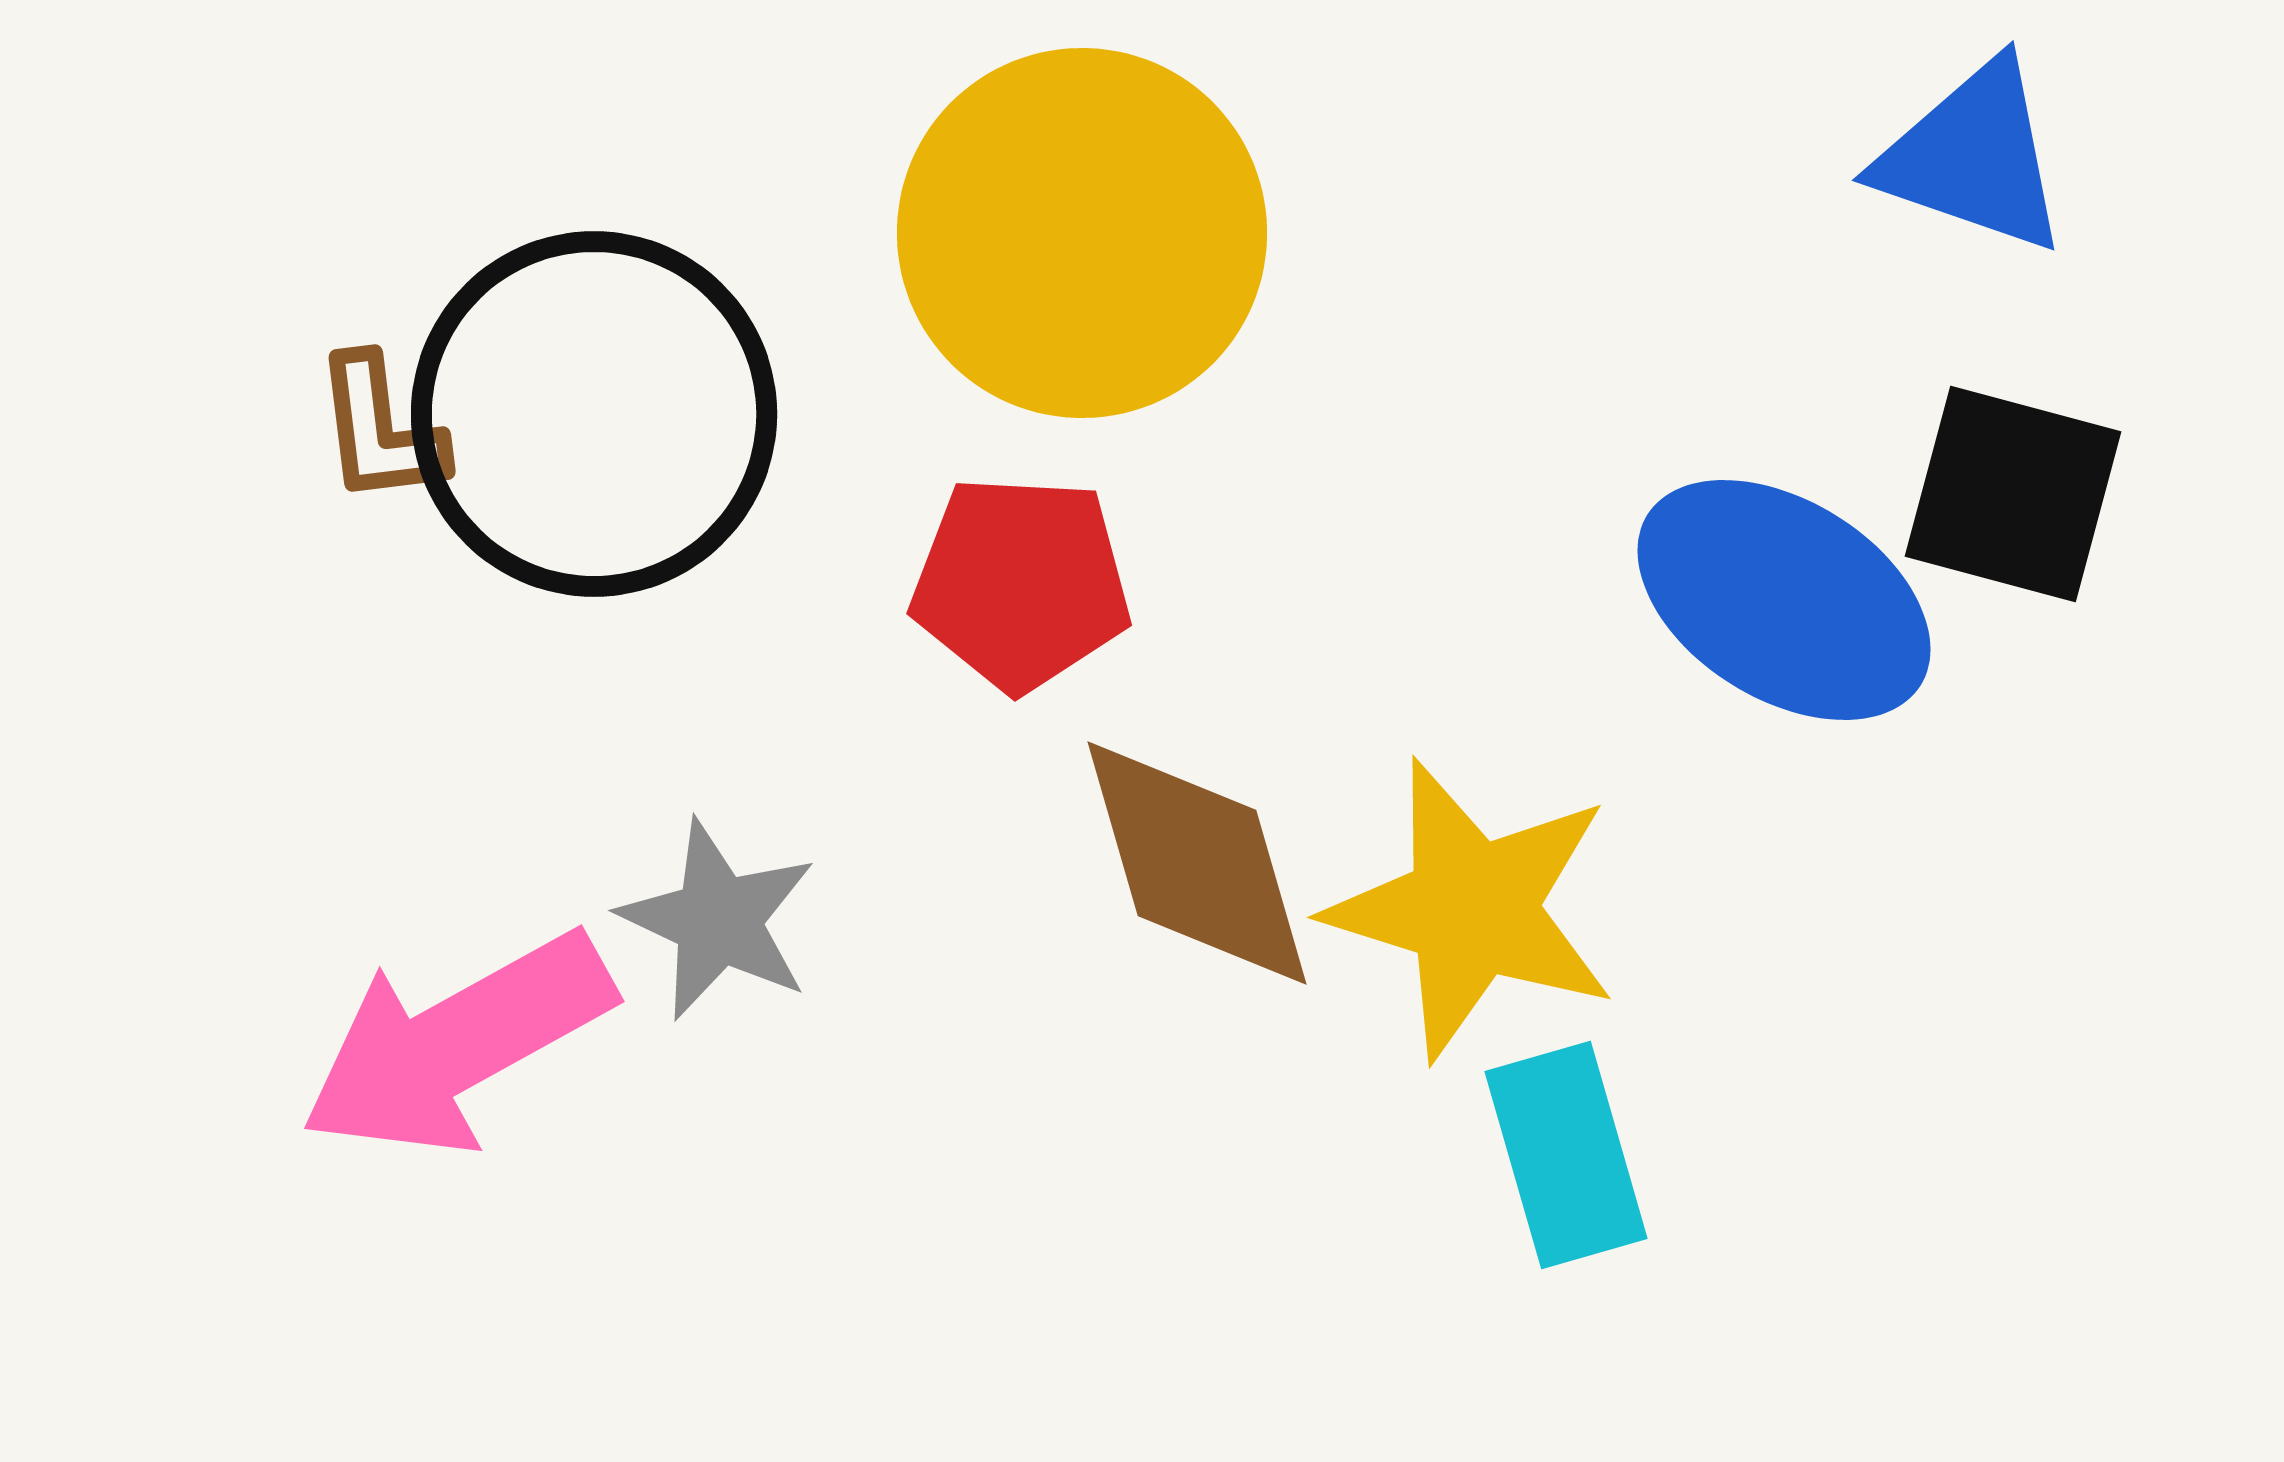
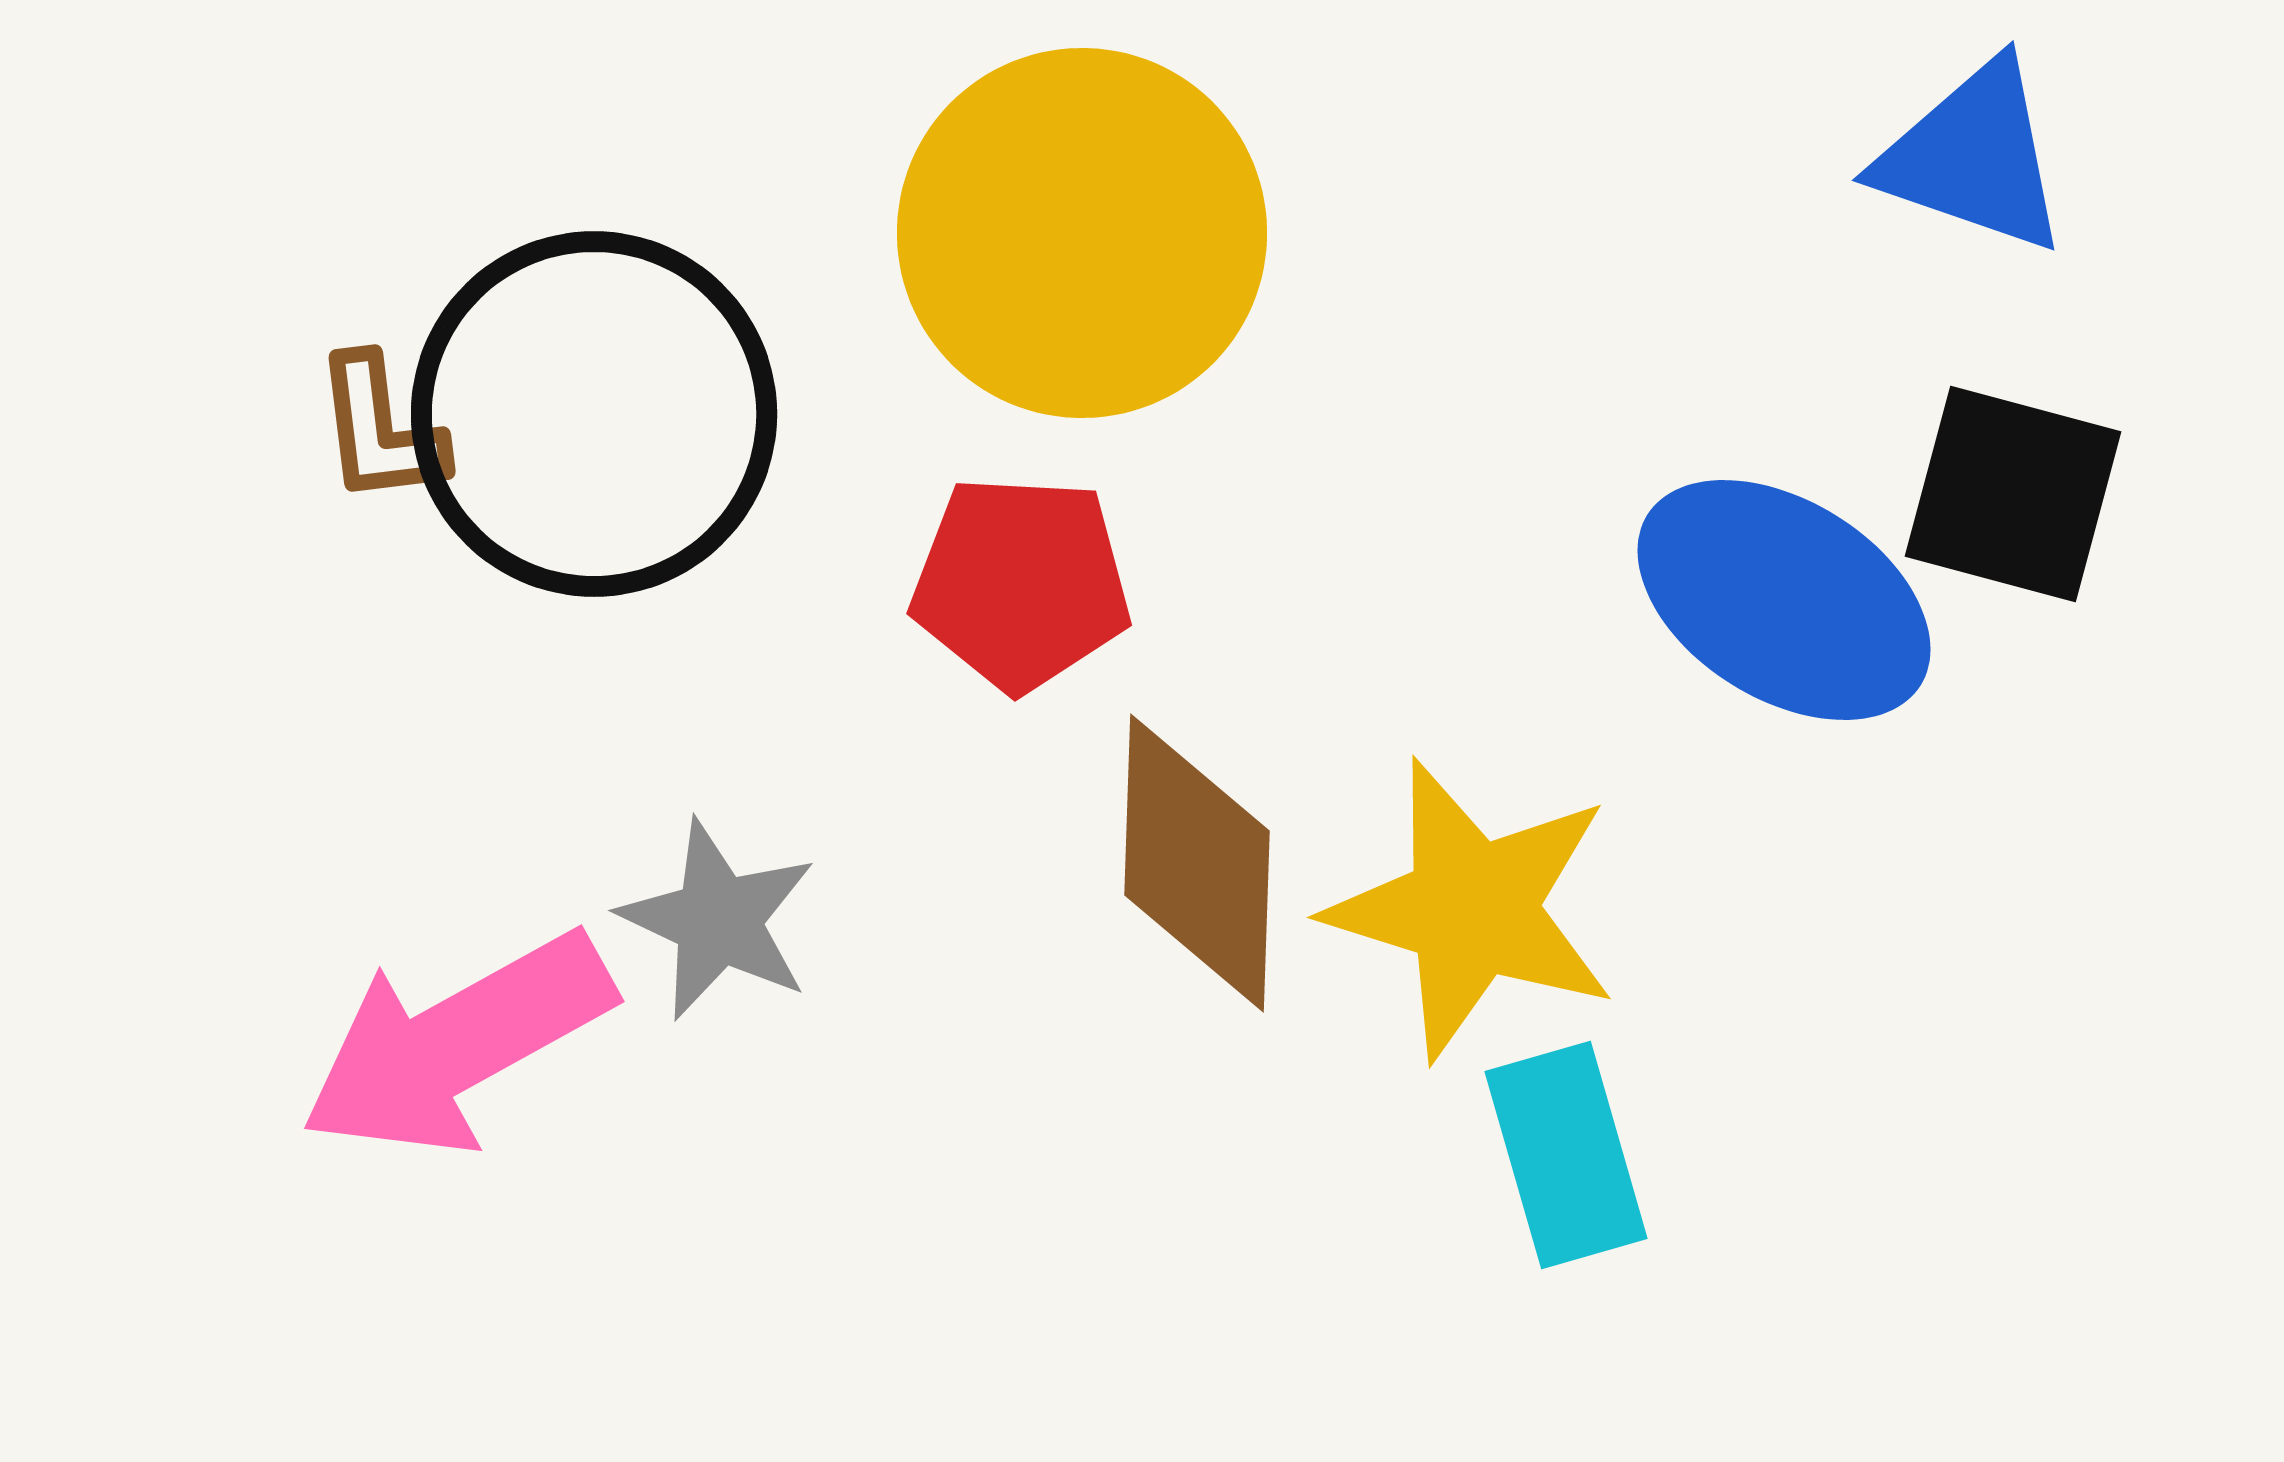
brown diamond: rotated 18 degrees clockwise
